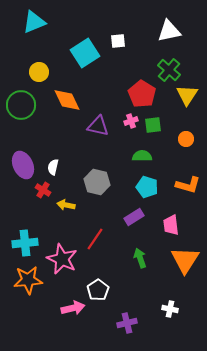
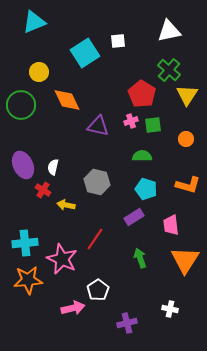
cyan pentagon: moved 1 px left, 2 px down
